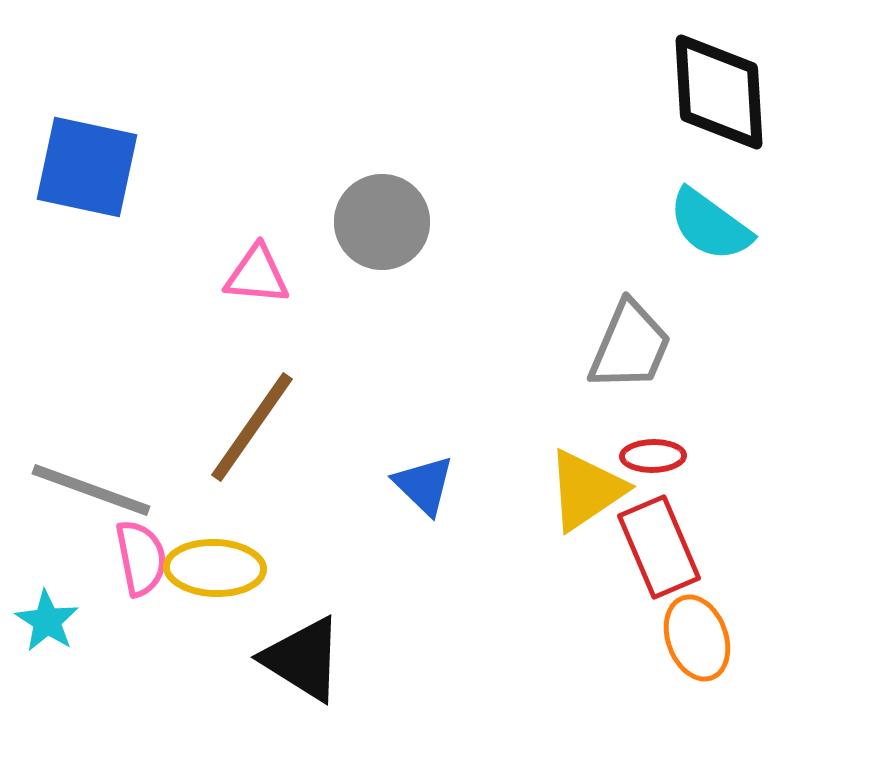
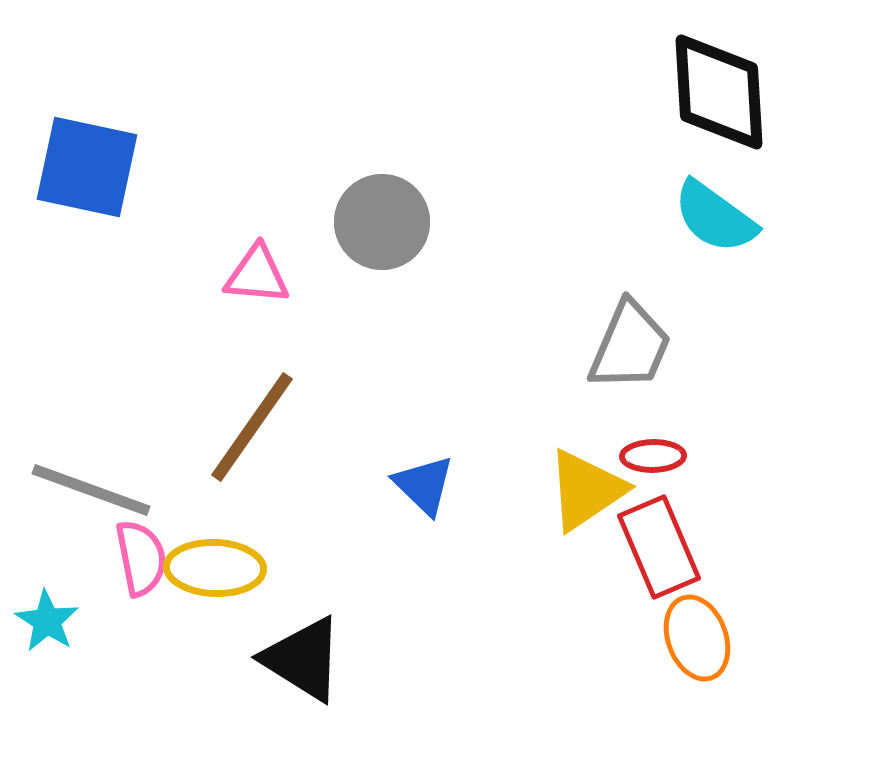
cyan semicircle: moved 5 px right, 8 px up
